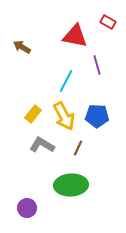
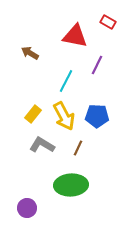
brown arrow: moved 8 px right, 6 px down
purple line: rotated 42 degrees clockwise
